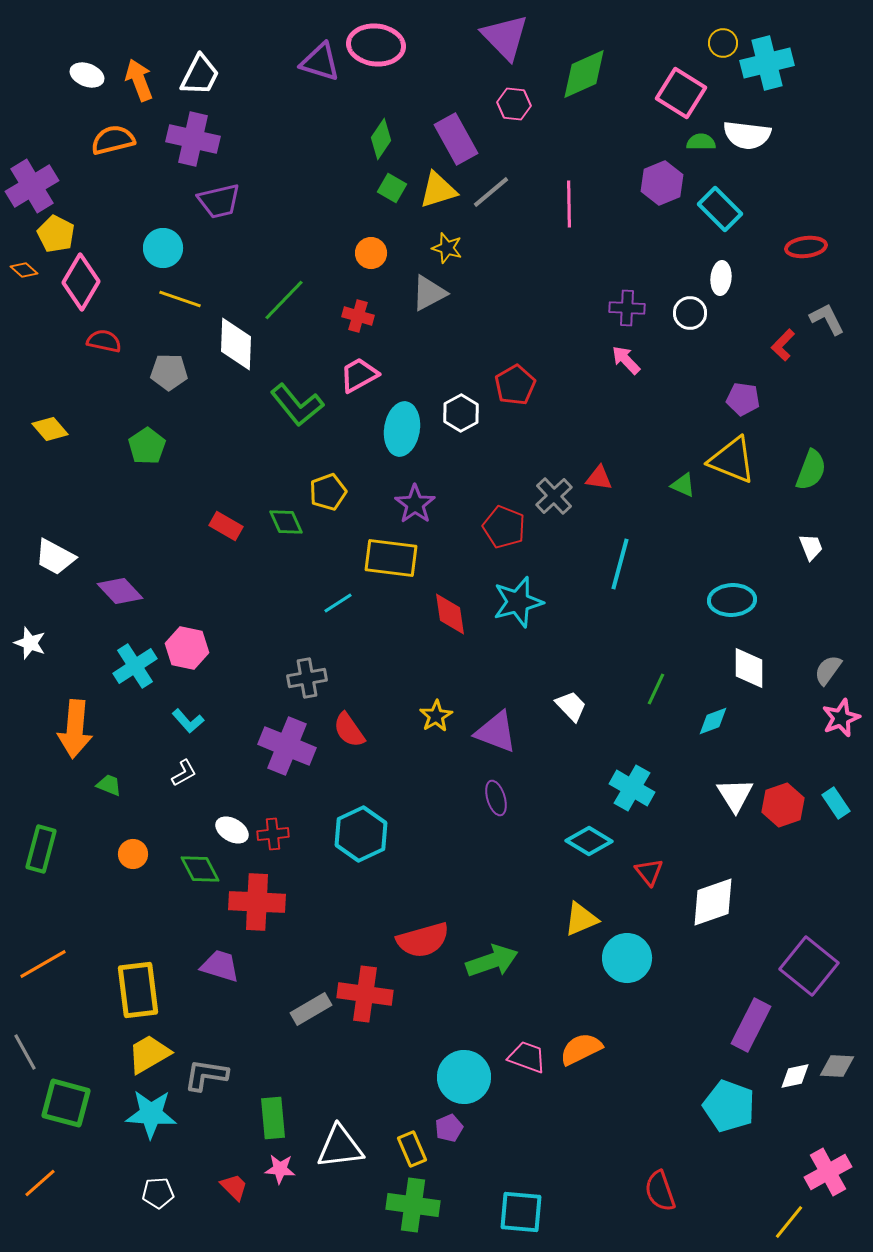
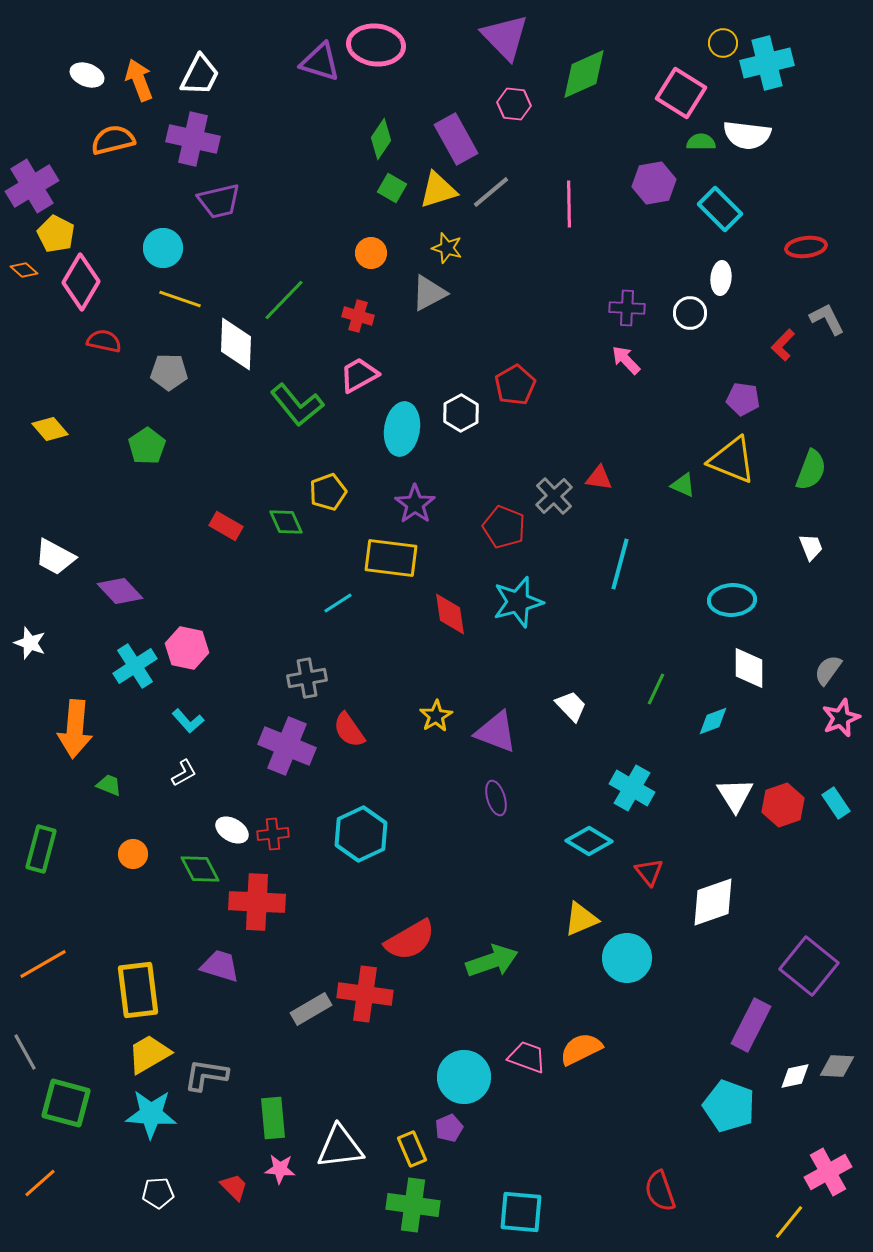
purple hexagon at (662, 183): moved 8 px left; rotated 12 degrees clockwise
red semicircle at (423, 940): moved 13 px left; rotated 14 degrees counterclockwise
